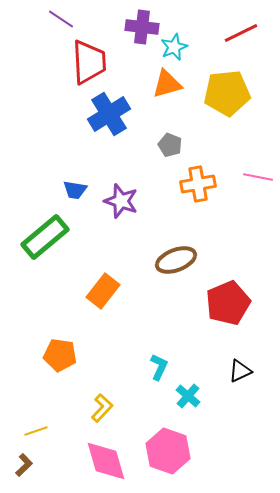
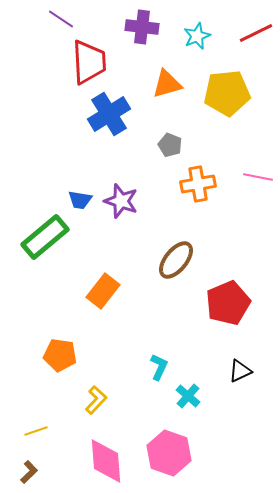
red line: moved 15 px right
cyan star: moved 23 px right, 11 px up
blue trapezoid: moved 5 px right, 10 px down
brown ellipse: rotated 30 degrees counterclockwise
yellow L-shape: moved 6 px left, 8 px up
pink hexagon: moved 1 px right, 2 px down
pink diamond: rotated 12 degrees clockwise
brown L-shape: moved 5 px right, 7 px down
